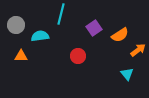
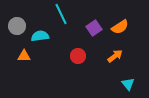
cyan line: rotated 40 degrees counterclockwise
gray circle: moved 1 px right, 1 px down
orange semicircle: moved 8 px up
orange arrow: moved 23 px left, 6 px down
orange triangle: moved 3 px right
cyan triangle: moved 1 px right, 10 px down
